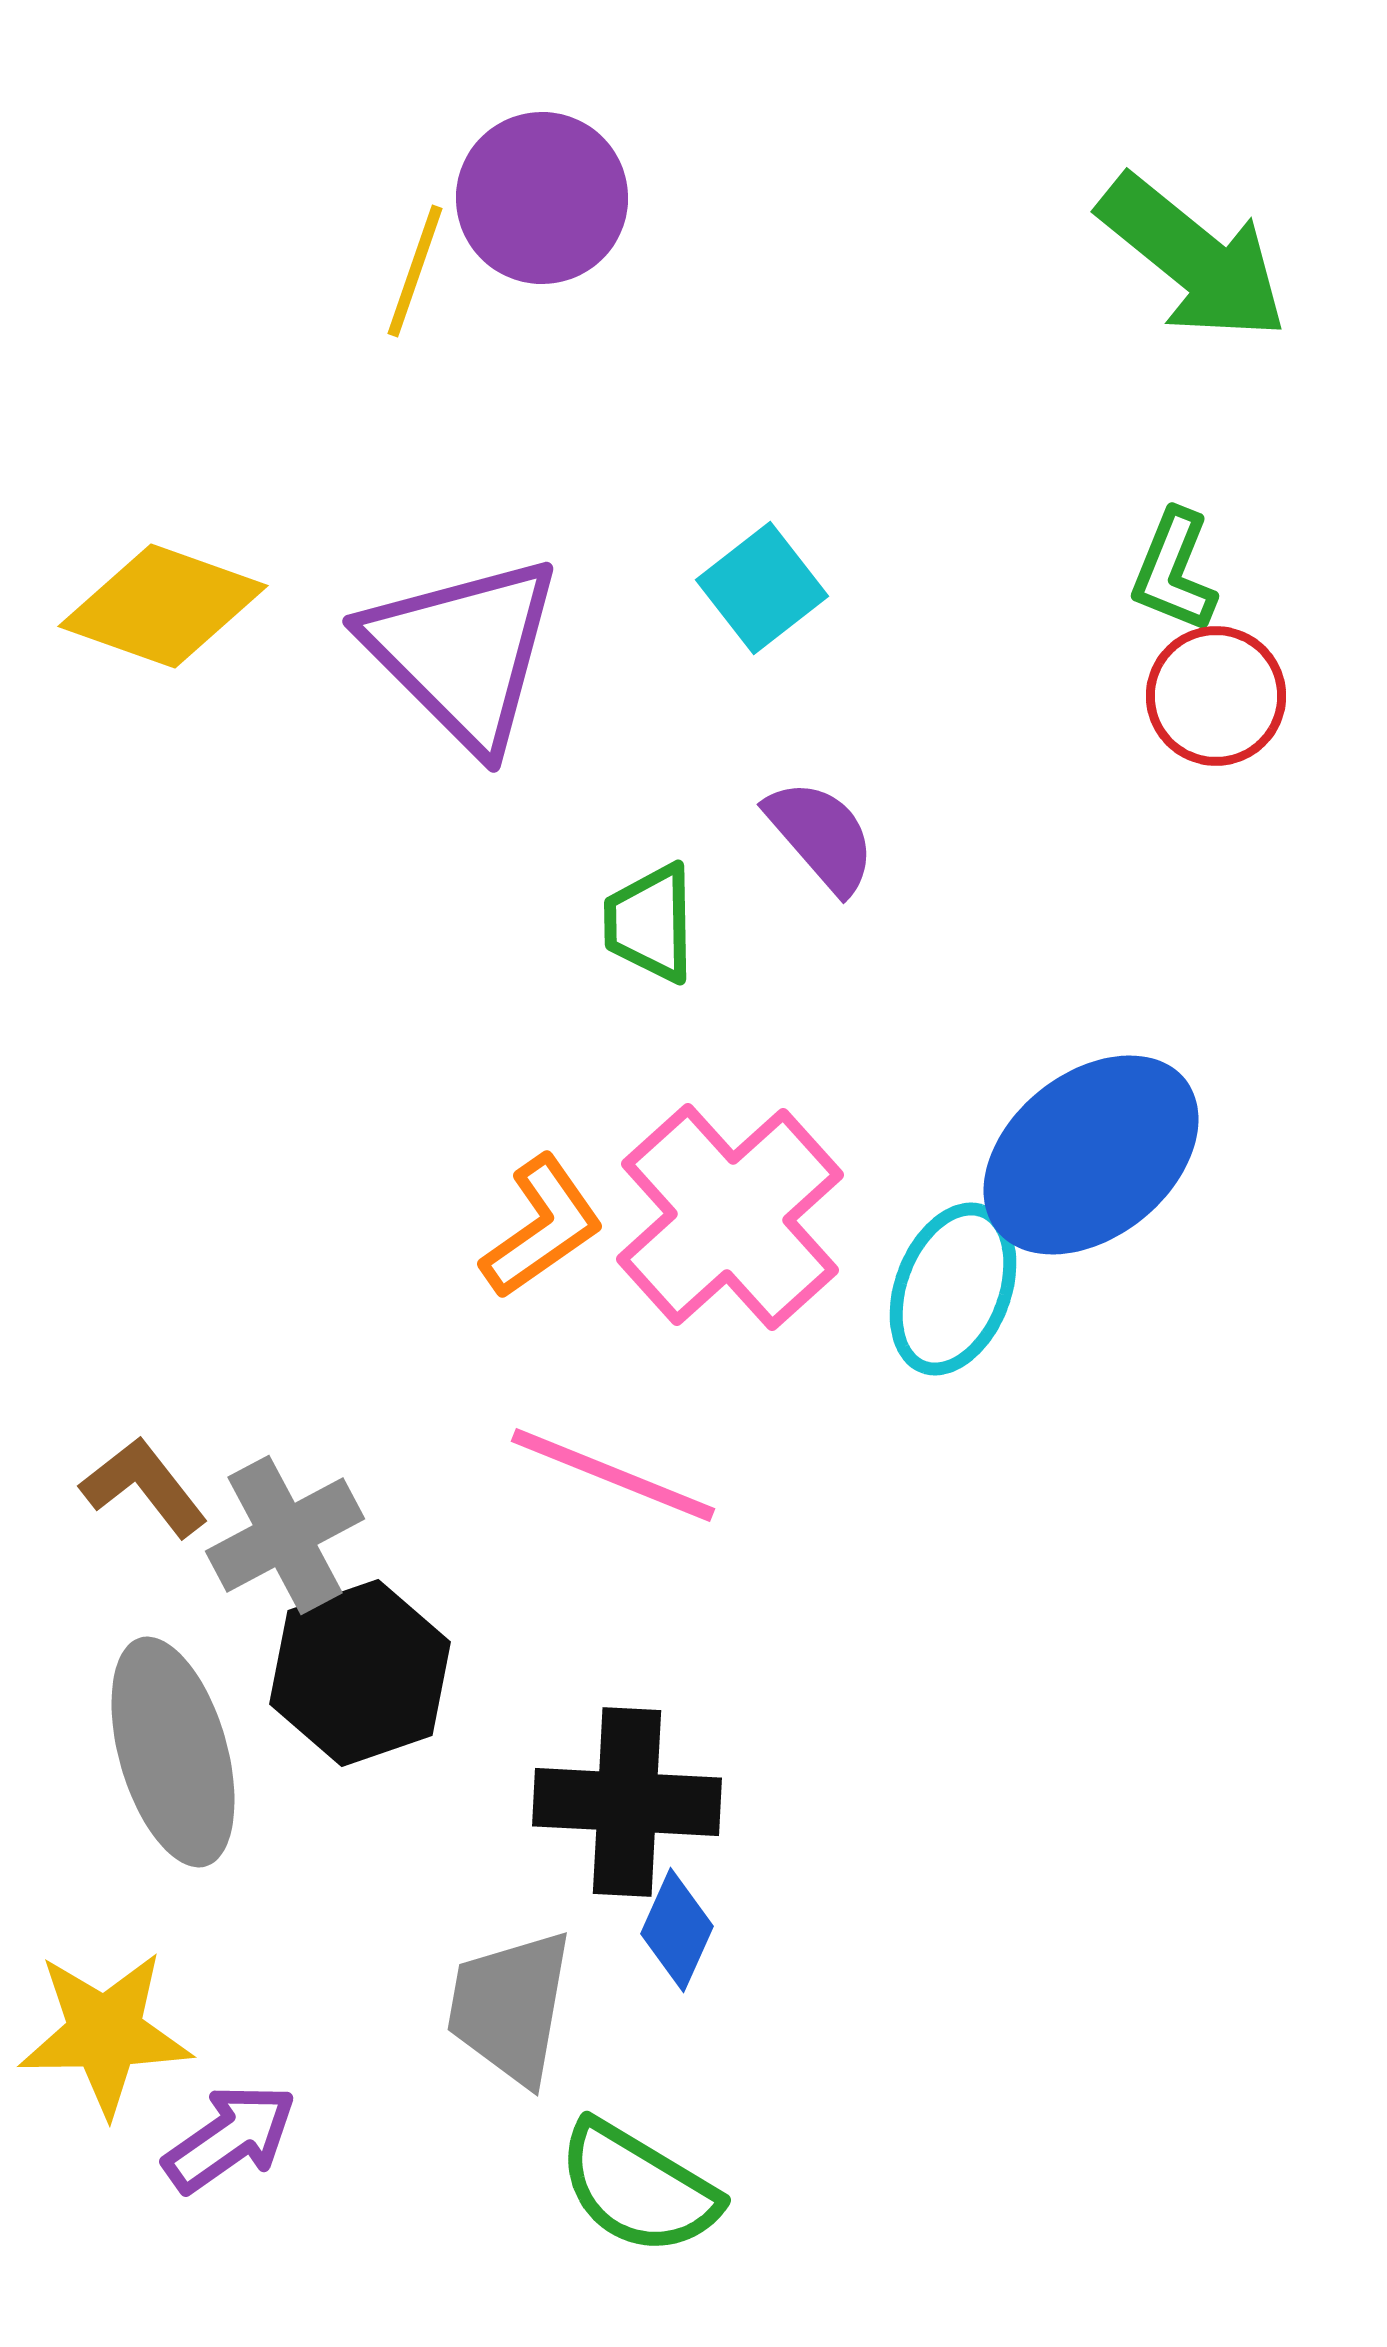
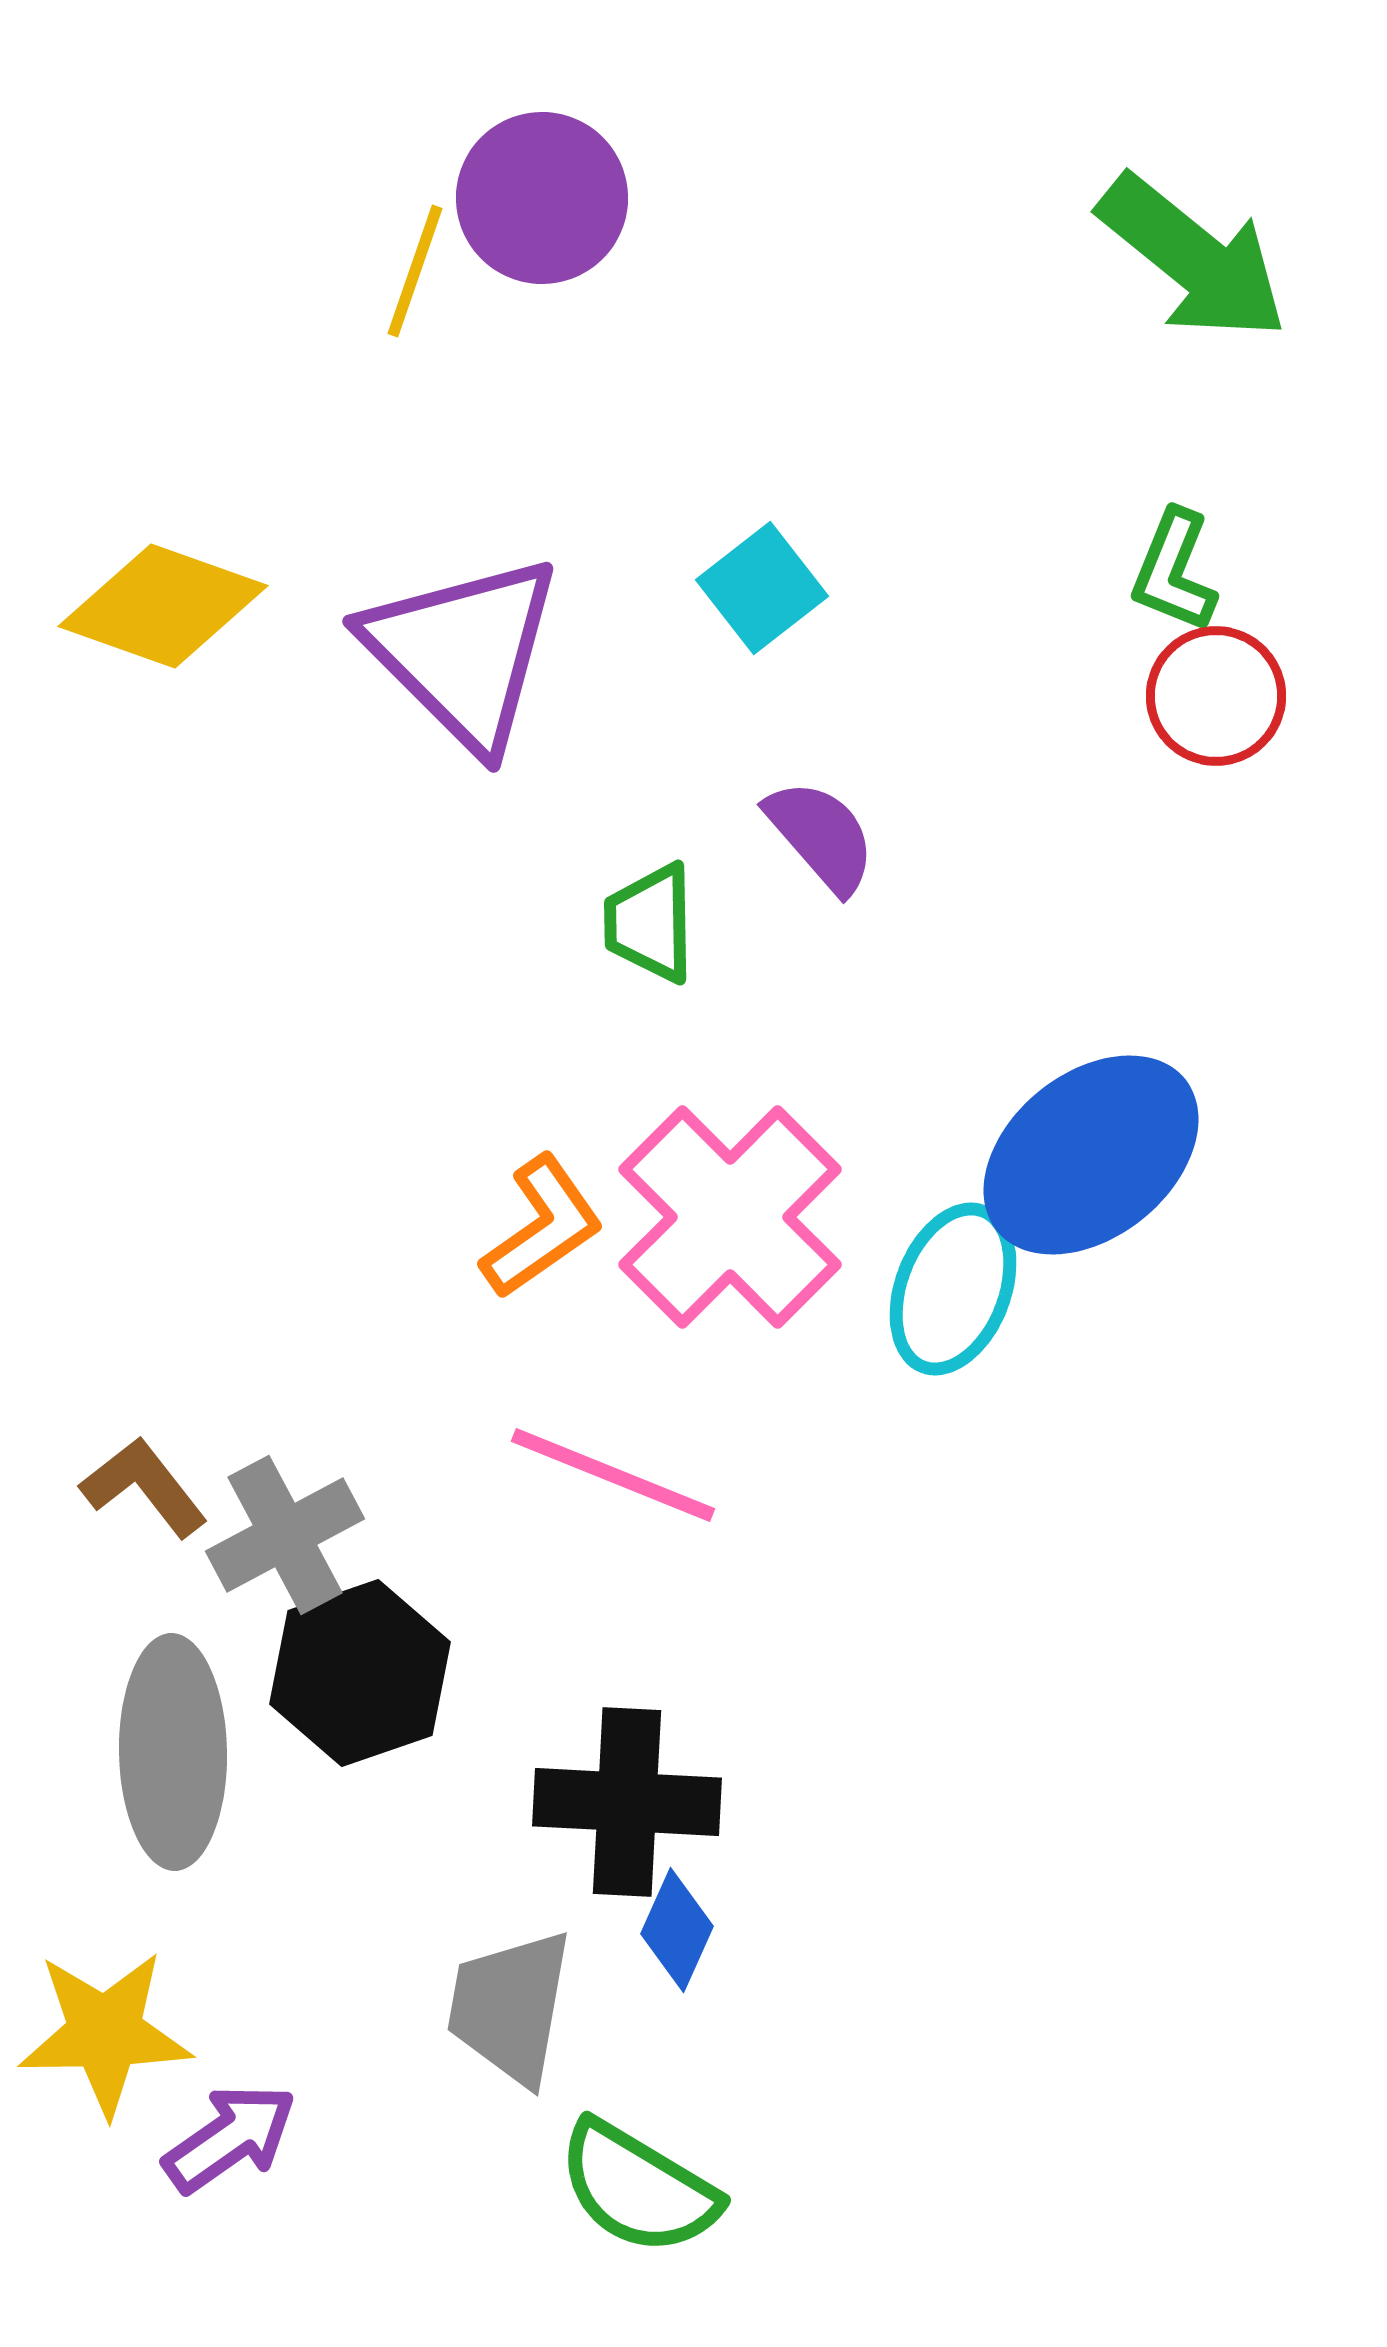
pink cross: rotated 3 degrees counterclockwise
gray ellipse: rotated 15 degrees clockwise
